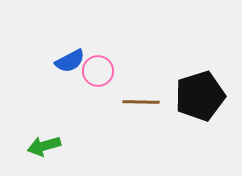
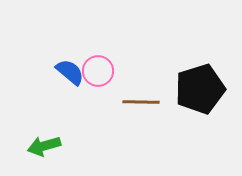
blue semicircle: moved 11 px down; rotated 112 degrees counterclockwise
black pentagon: moved 7 px up
